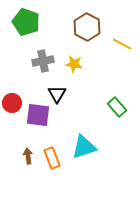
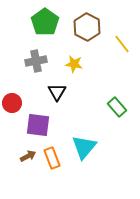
green pentagon: moved 19 px right; rotated 16 degrees clockwise
yellow line: rotated 24 degrees clockwise
gray cross: moved 7 px left
black triangle: moved 2 px up
purple square: moved 10 px down
cyan triangle: rotated 32 degrees counterclockwise
brown arrow: rotated 70 degrees clockwise
